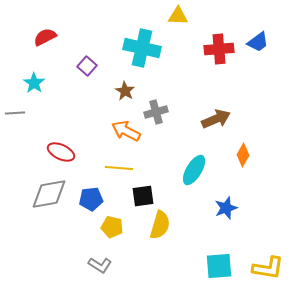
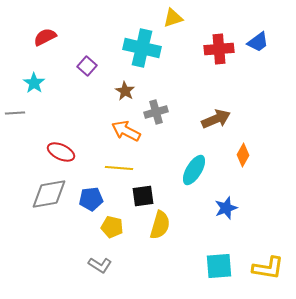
yellow triangle: moved 5 px left, 2 px down; rotated 20 degrees counterclockwise
